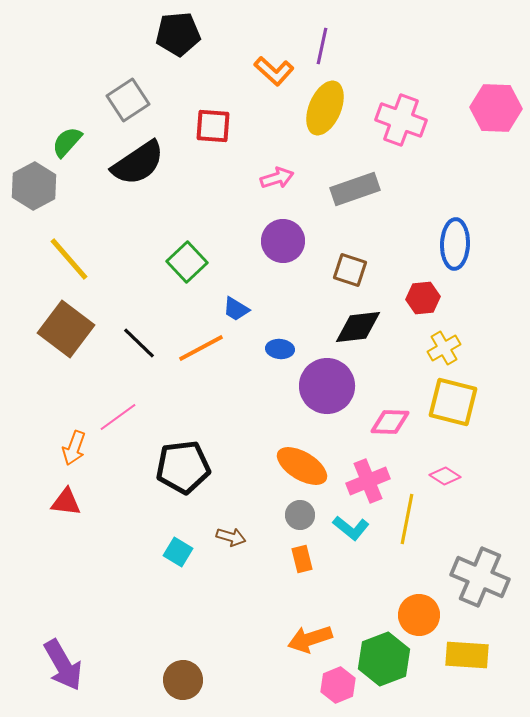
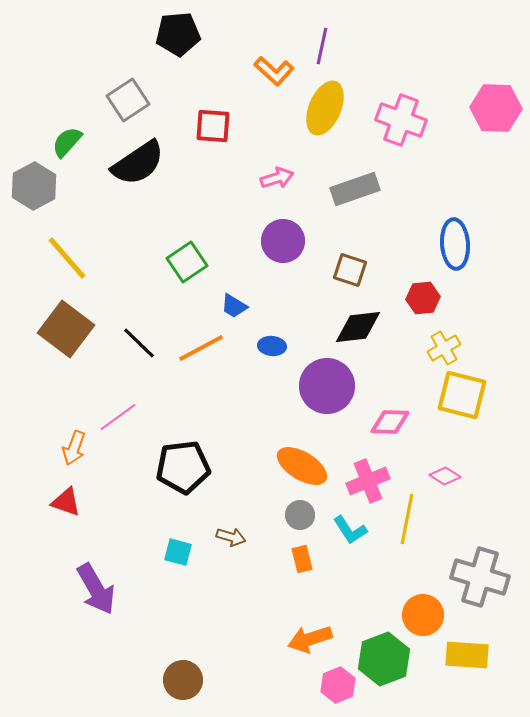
blue ellipse at (455, 244): rotated 6 degrees counterclockwise
yellow line at (69, 259): moved 2 px left, 1 px up
green square at (187, 262): rotated 9 degrees clockwise
blue trapezoid at (236, 309): moved 2 px left, 3 px up
blue ellipse at (280, 349): moved 8 px left, 3 px up
yellow square at (453, 402): moved 9 px right, 7 px up
red triangle at (66, 502): rotated 12 degrees clockwise
cyan L-shape at (351, 528): moved 1 px left, 2 px down; rotated 18 degrees clockwise
cyan square at (178, 552): rotated 16 degrees counterclockwise
gray cross at (480, 577): rotated 6 degrees counterclockwise
orange circle at (419, 615): moved 4 px right
purple arrow at (63, 665): moved 33 px right, 76 px up
